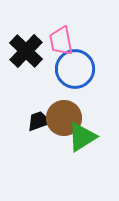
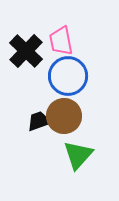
blue circle: moved 7 px left, 7 px down
brown circle: moved 2 px up
green triangle: moved 4 px left, 18 px down; rotated 16 degrees counterclockwise
